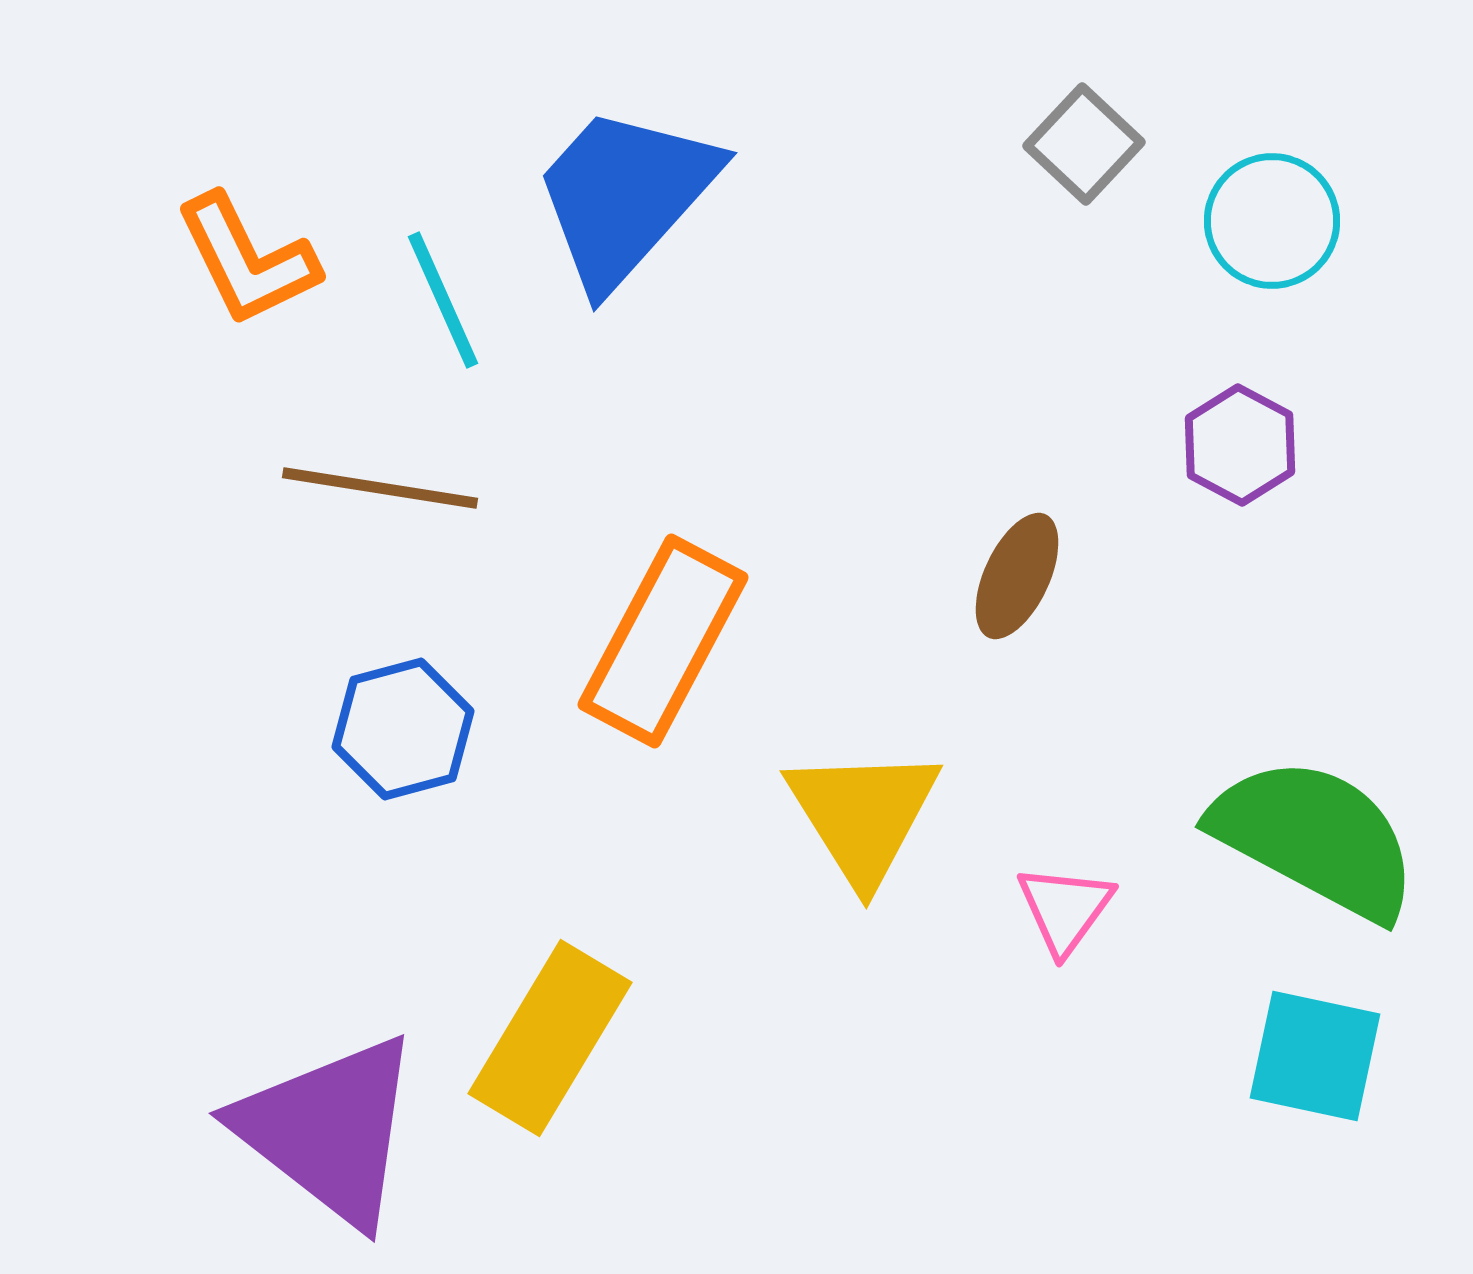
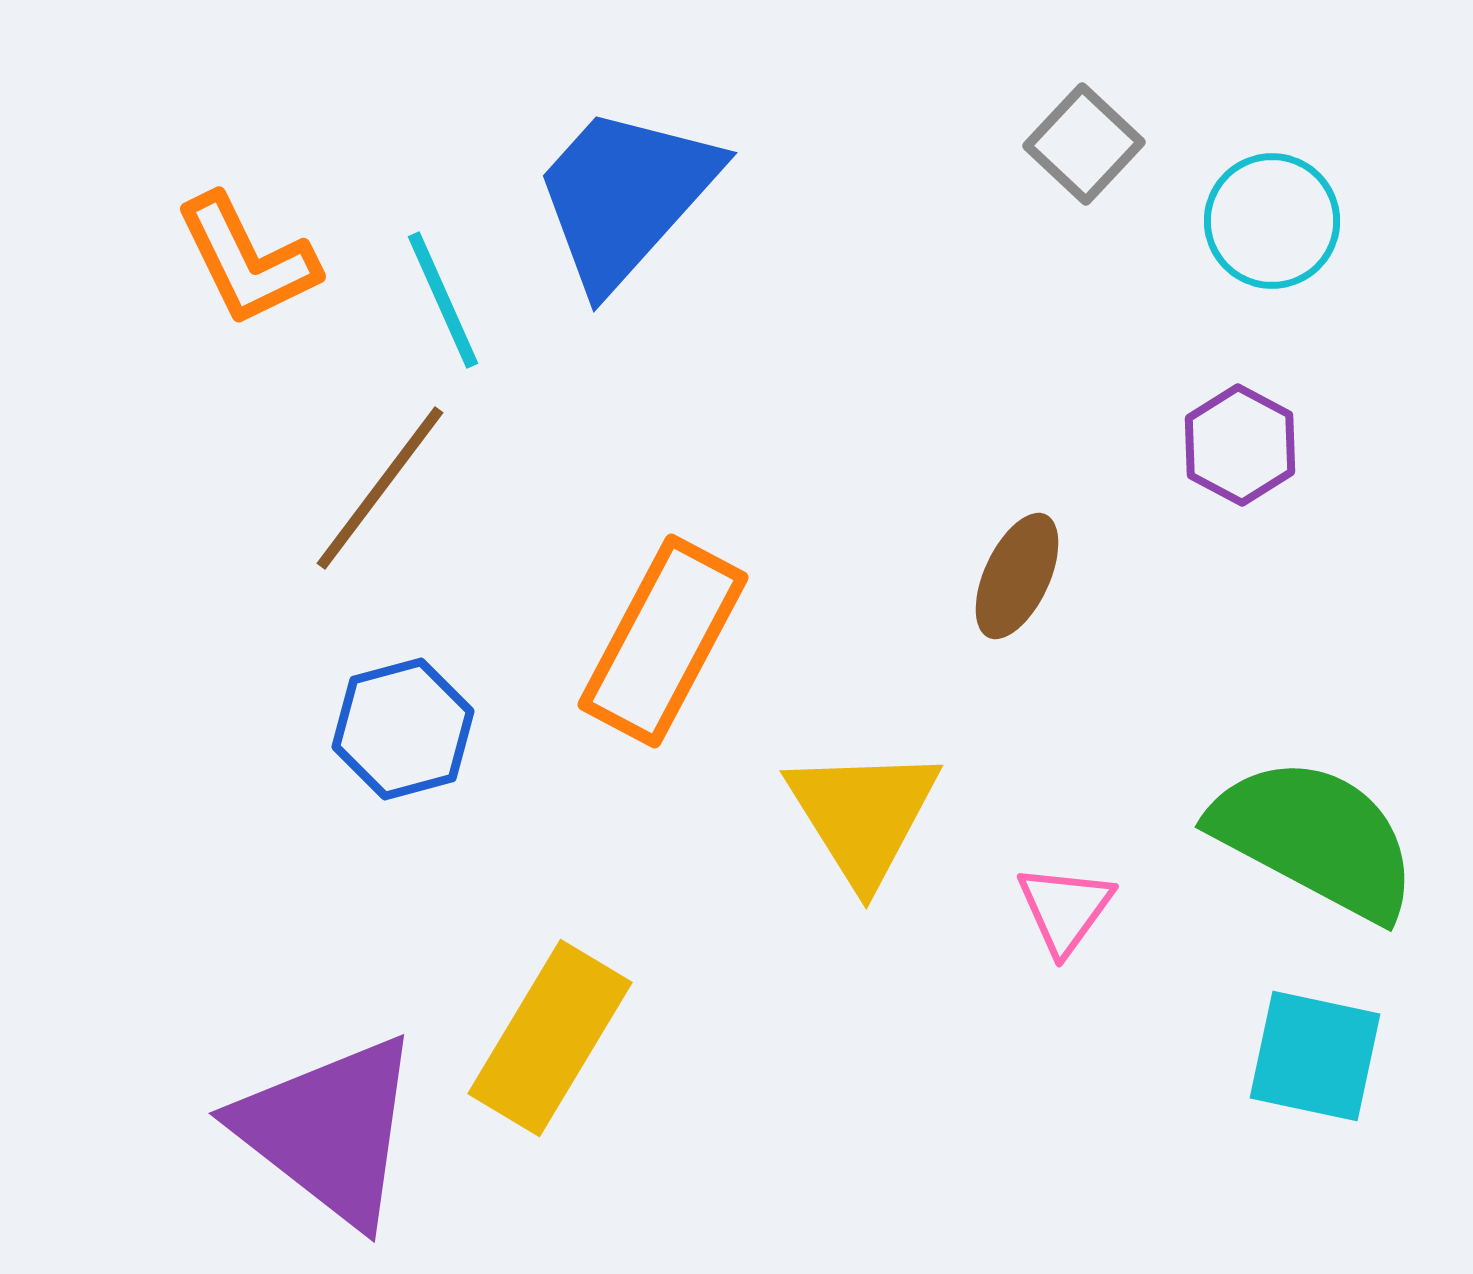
brown line: rotated 62 degrees counterclockwise
